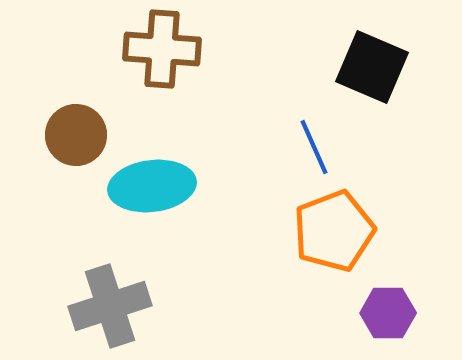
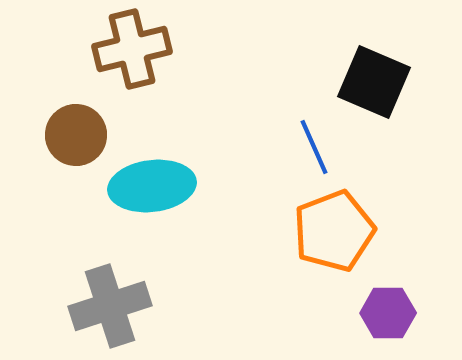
brown cross: moved 30 px left; rotated 18 degrees counterclockwise
black square: moved 2 px right, 15 px down
